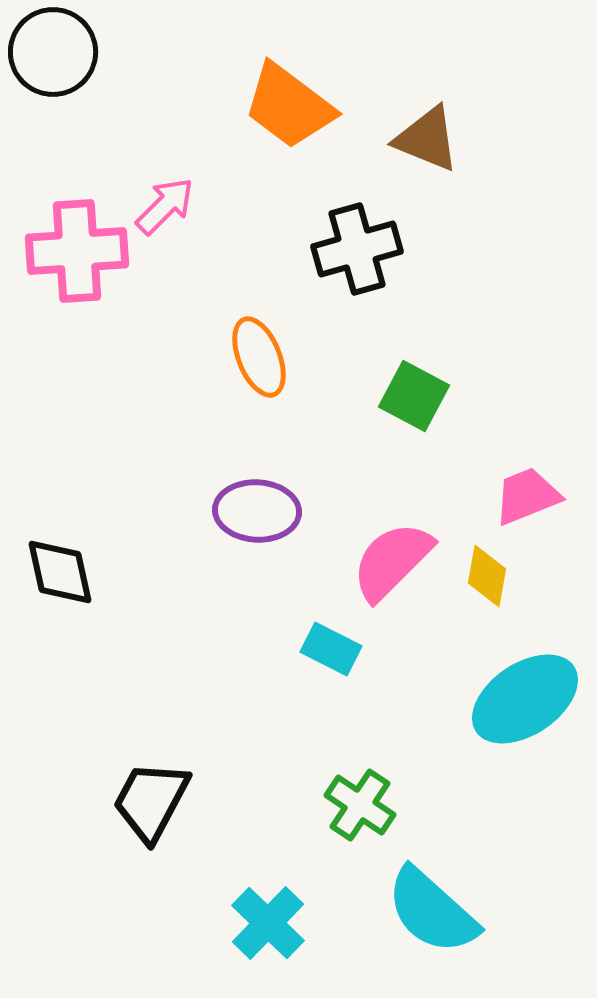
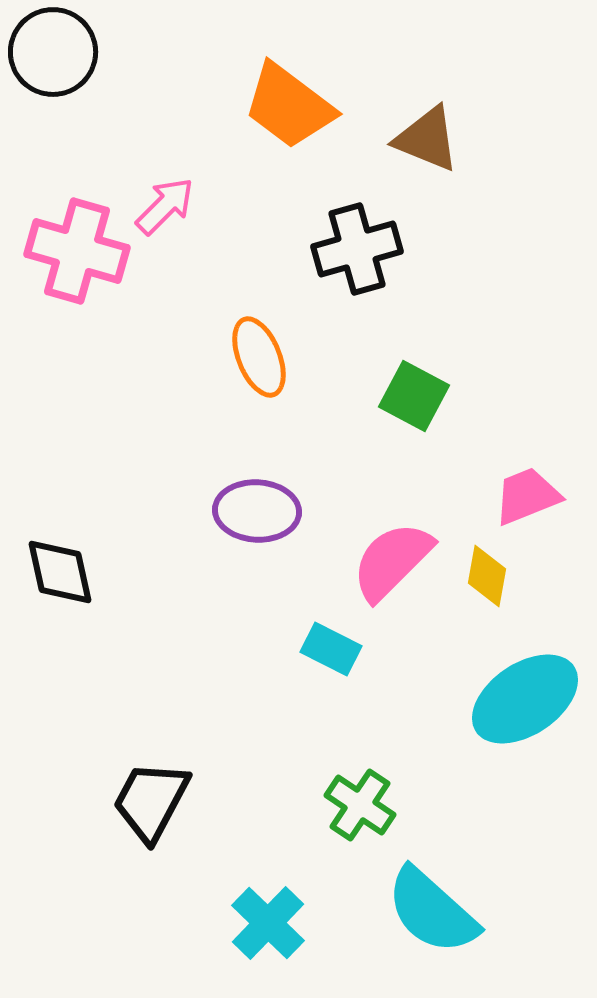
pink cross: rotated 20 degrees clockwise
